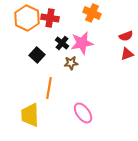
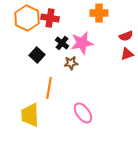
orange cross: moved 7 px right; rotated 24 degrees counterclockwise
